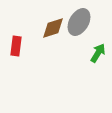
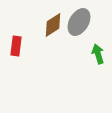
brown diamond: moved 3 px up; rotated 15 degrees counterclockwise
green arrow: moved 1 px down; rotated 48 degrees counterclockwise
